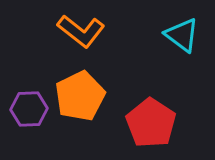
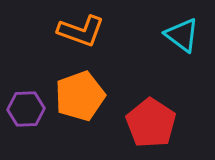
orange L-shape: rotated 18 degrees counterclockwise
orange pentagon: rotated 6 degrees clockwise
purple hexagon: moved 3 px left
